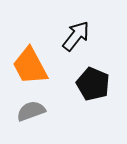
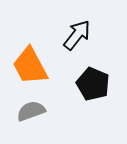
black arrow: moved 1 px right, 1 px up
